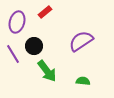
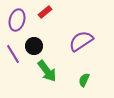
purple ellipse: moved 2 px up
green semicircle: moved 1 px right, 1 px up; rotated 72 degrees counterclockwise
